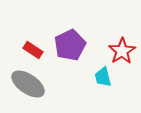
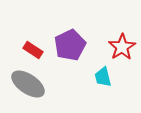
red star: moved 4 px up
